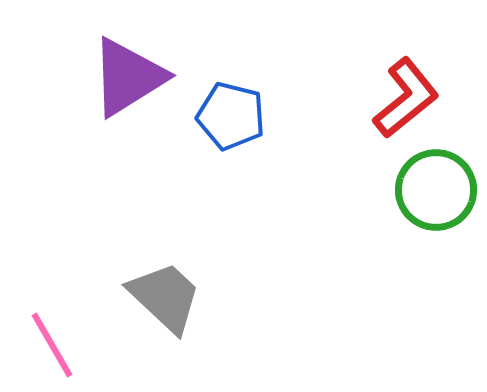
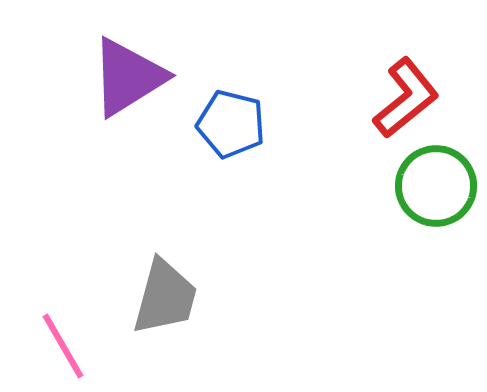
blue pentagon: moved 8 px down
green circle: moved 4 px up
gray trapezoid: rotated 62 degrees clockwise
pink line: moved 11 px right, 1 px down
